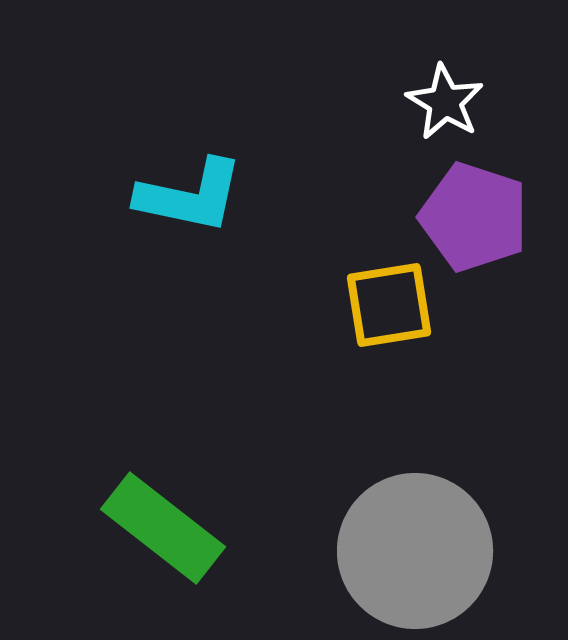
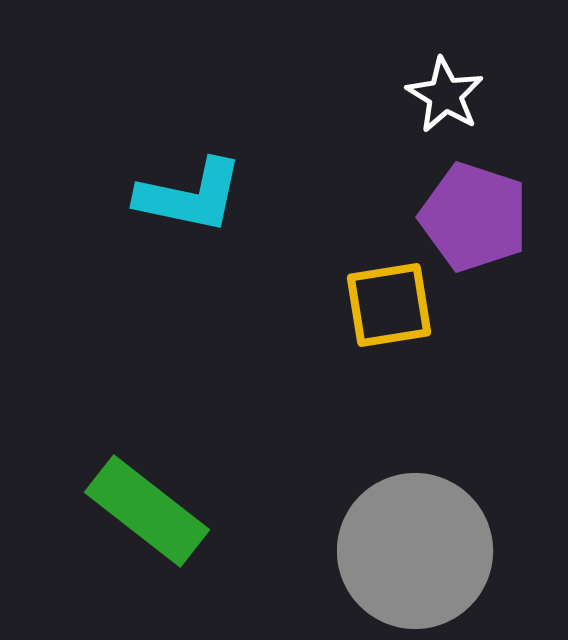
white star: moved 7 px up
green rectangle: moved 16 px left, 17 px up
